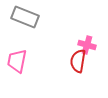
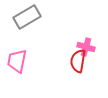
gray rectangle: moved 2 px right; rotated 52 degrees counterclockwise
pink cross: moved 1 px left, 2 px down
